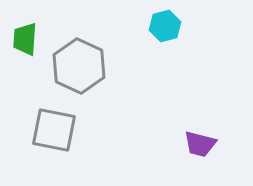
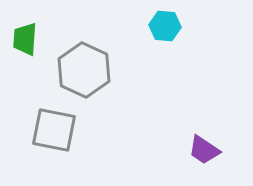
cyan hexagon: rotated 20 degrees clockwise
gray hexagon: moved 5 px right, 4 px down
purple trapezoid: moved 4 px right, 6 px down; rotated 20 degrees clockwise
